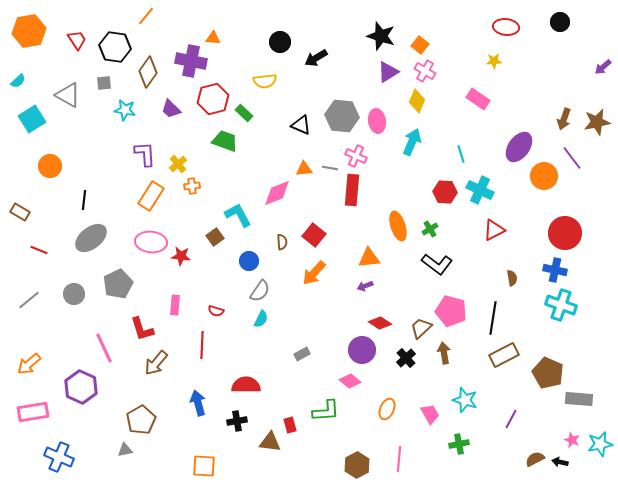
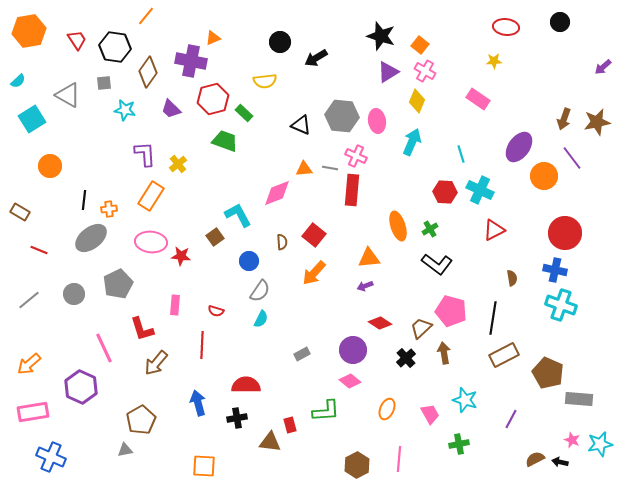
orange triangle at (213, 38): rotated 28 degrees counterclockwise
orange cross at (192, 186): moved 83 px left, 23 px down
purple circle at (362, 350): moved 9 px left
black cross at (237, 421): moved 3 px up
blue cross at (59, 457): moved 8 px left
